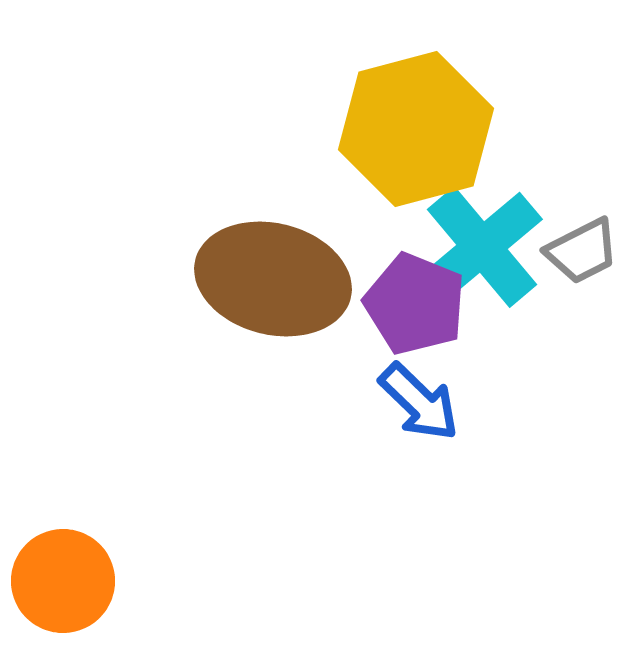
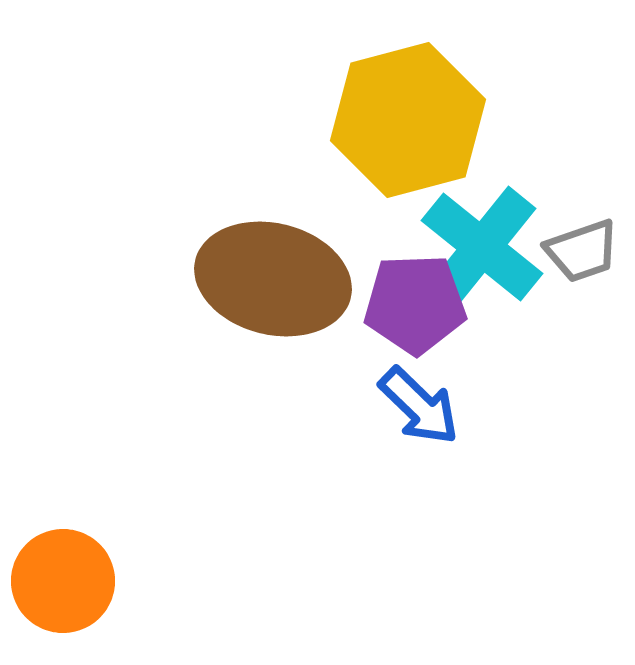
yellow hexagon: moved 8 px left, 9 px up
cyan cross: rotated 11 degrees counterclockwise
gray trapezoid: rotated 8 degrees clockwise
purple pentagon: rotated 24 degrees counterclockwise
blue arrow: moved 4 px down
